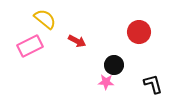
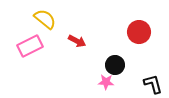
black circle: moved 1 px right
